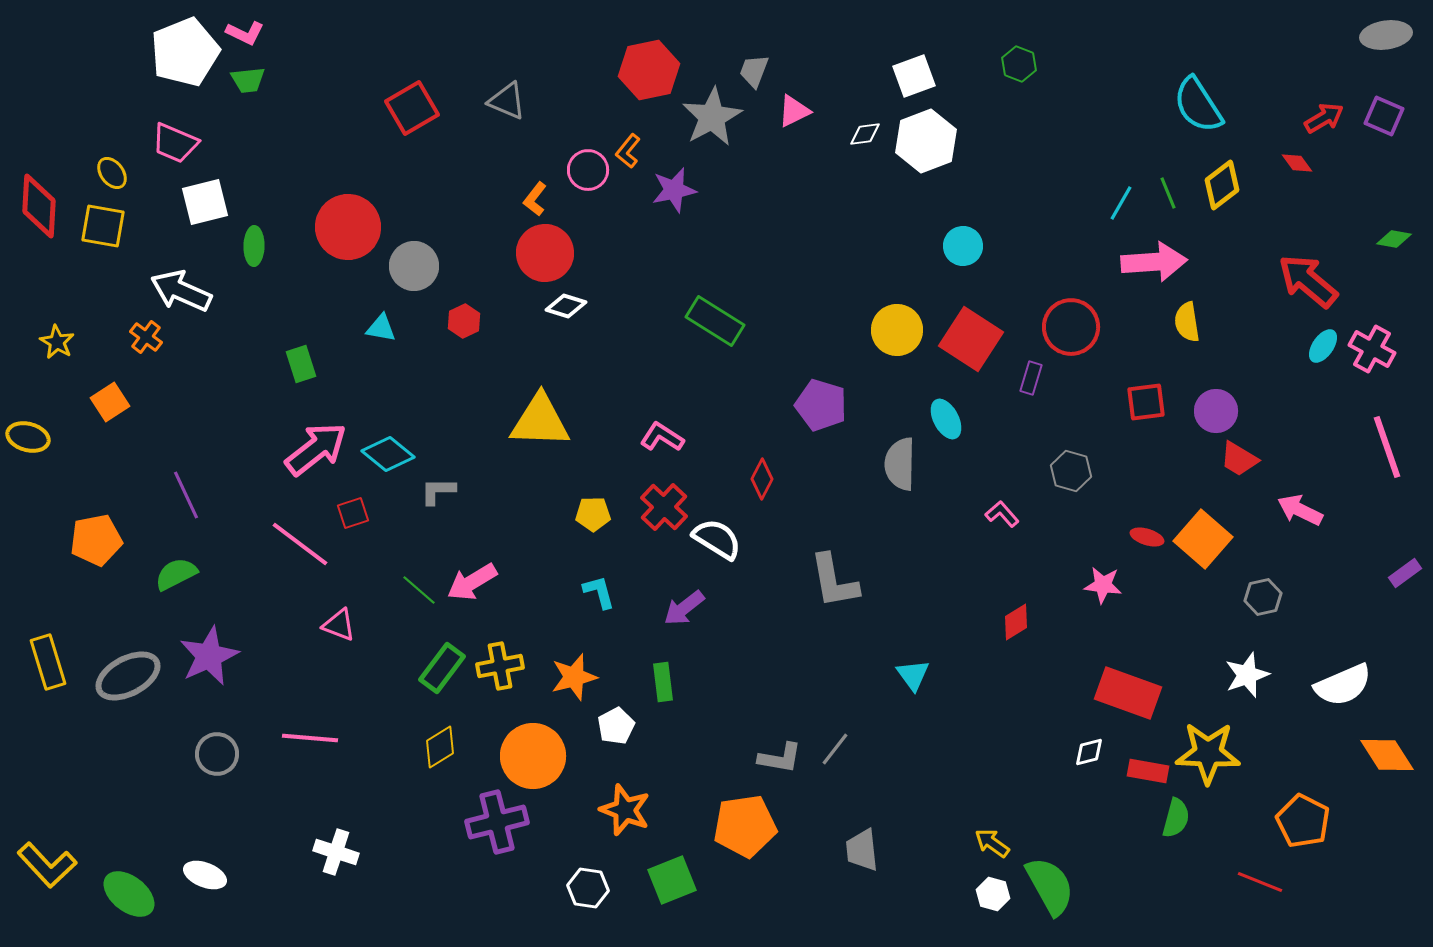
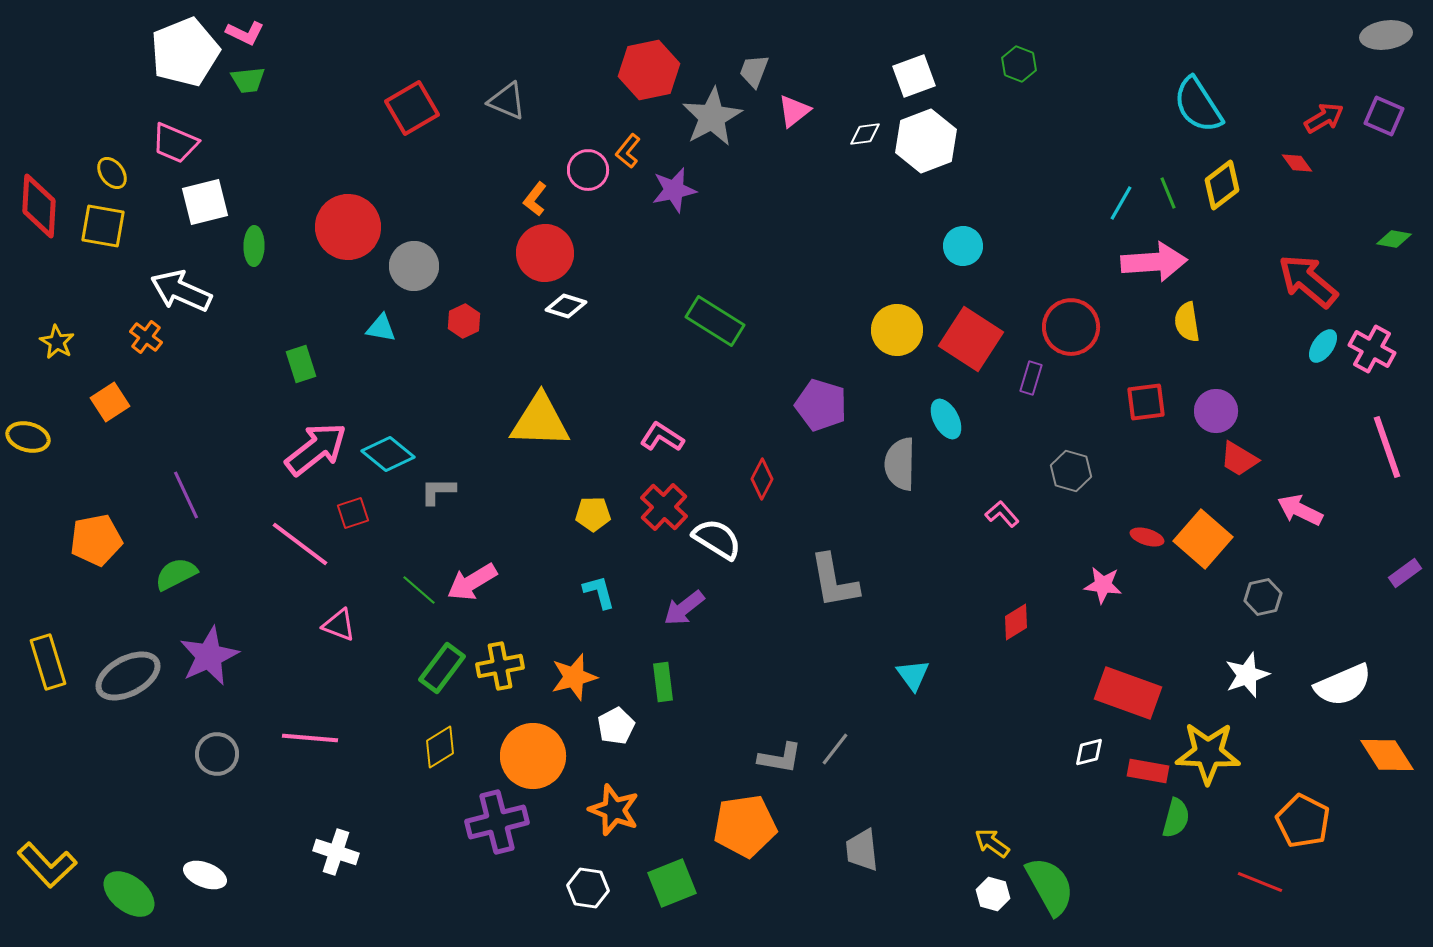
pink triangle at (794, 111): rotated 12 degrees counterclockwise
orange star at (625, 810): moved 11 px left
green square at (672, 880): moved 3 px down
